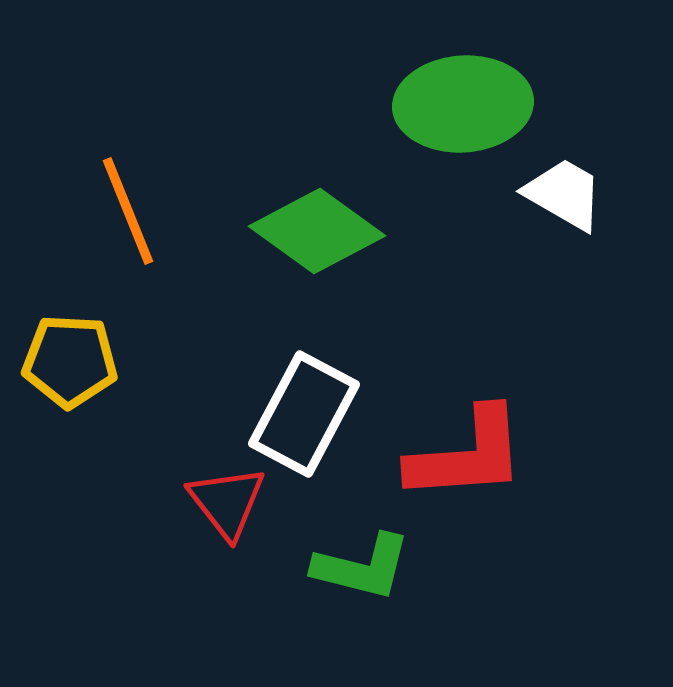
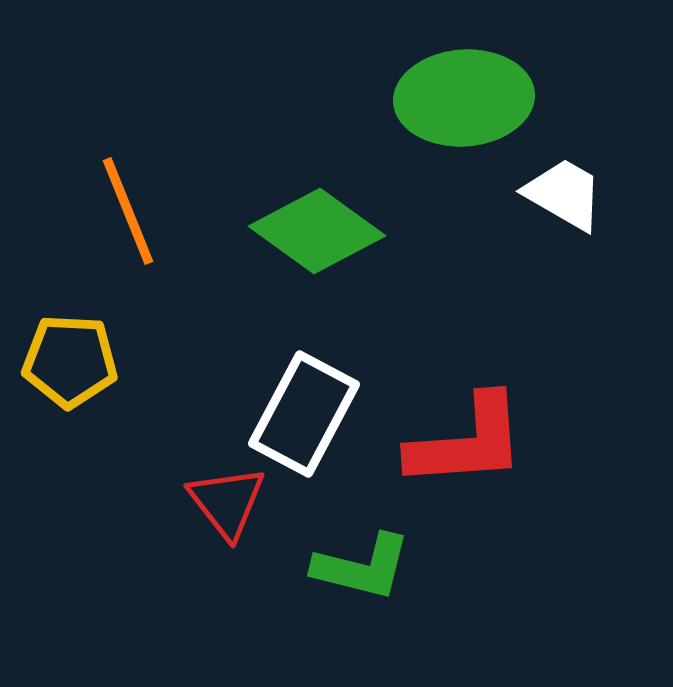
green ellipse: moved 1 px right, 6 px up
red L-shape: moved 13 px up
